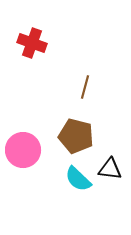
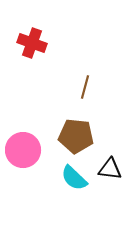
brown pentagon: rotated 8 degrees counterclockwise
cyan semicircle: moved 4 px left, 1 px up
